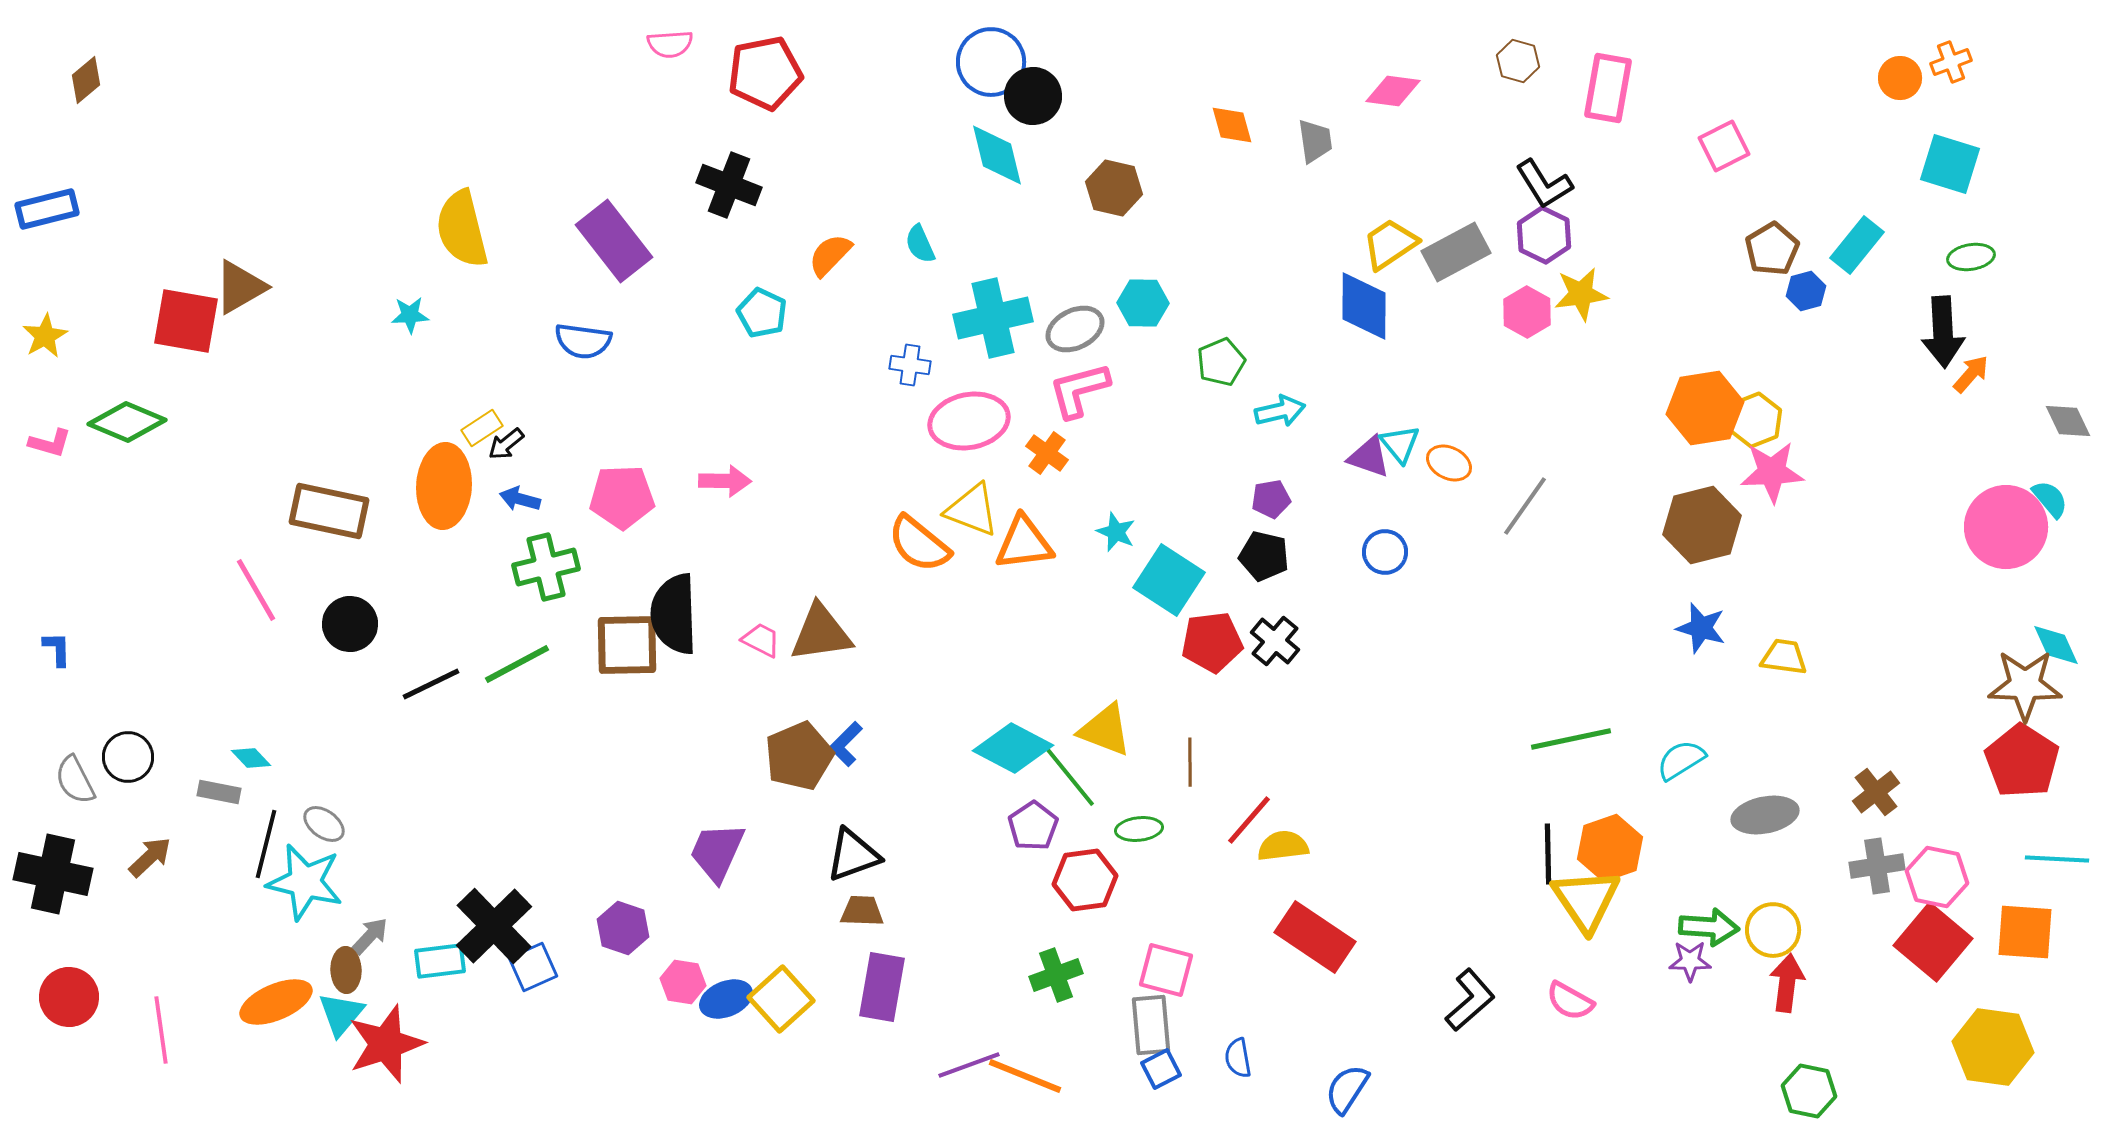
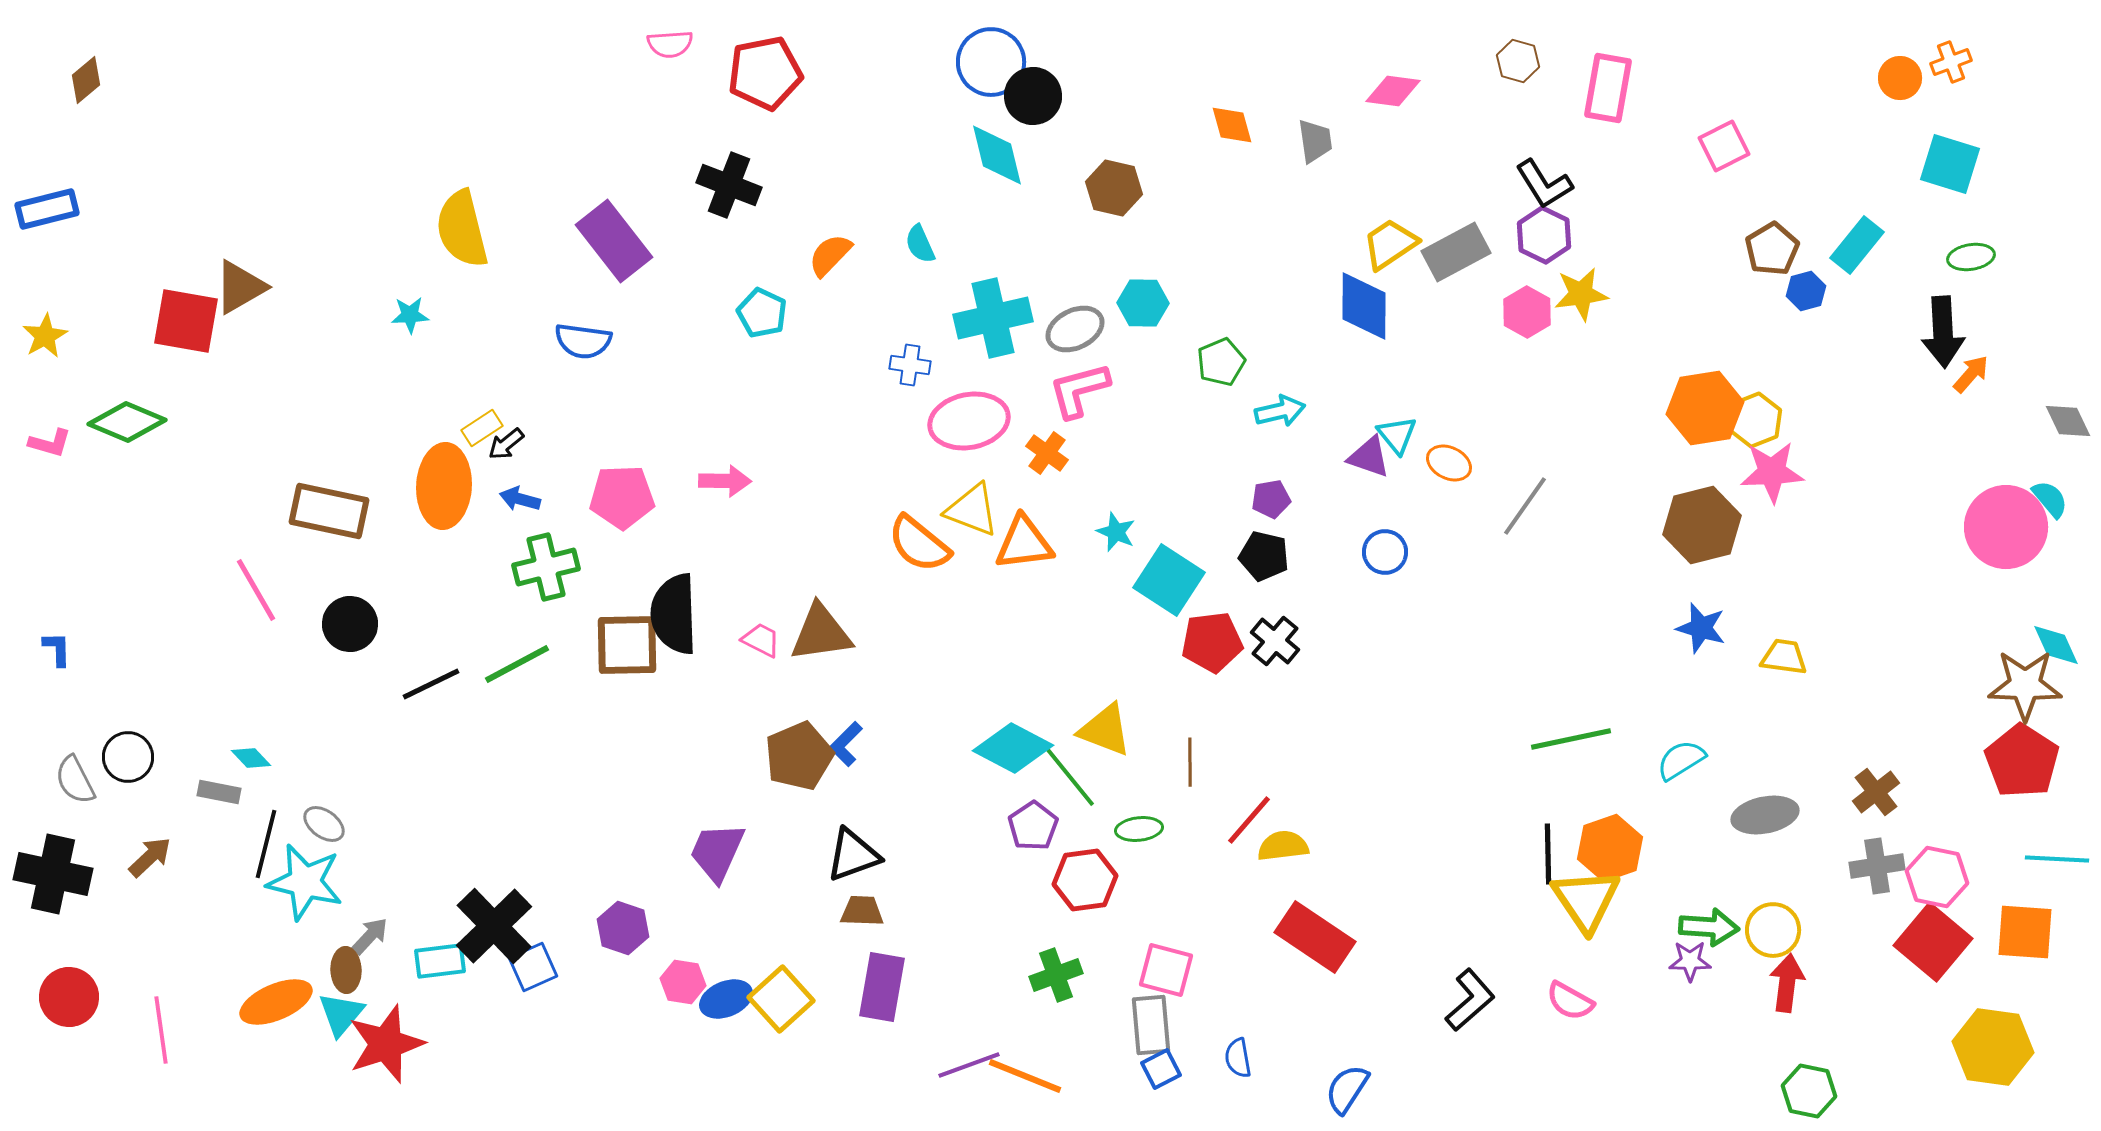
cyan triangle at (1400, 444): moved 3 px left, 9 px up
